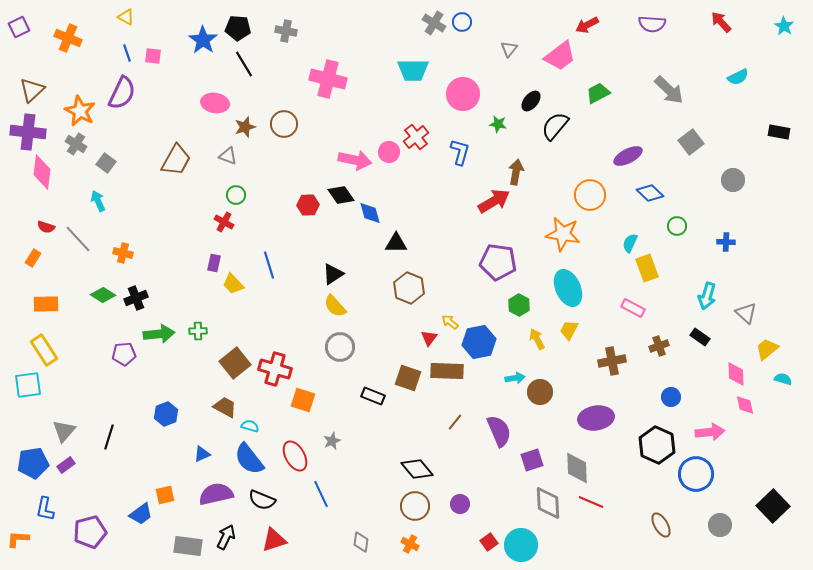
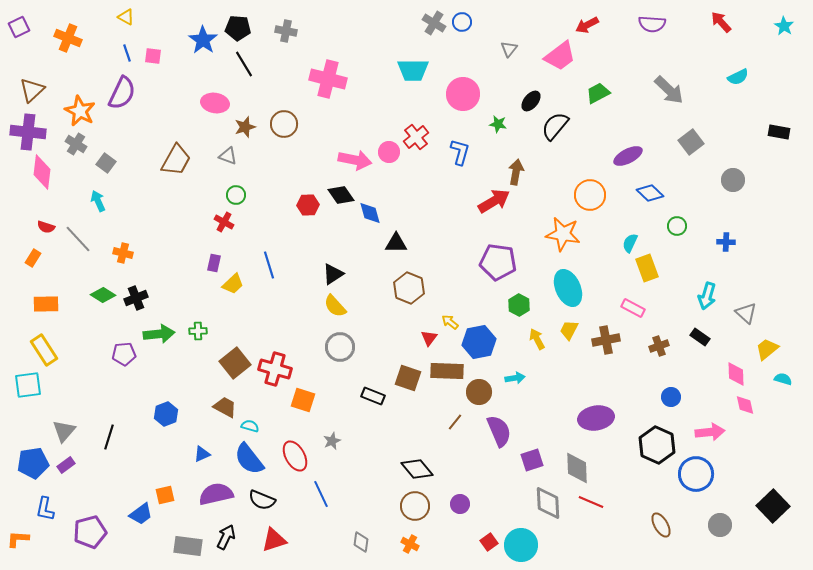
yellow trapezoid at (233, 284): rotated 90 degrees counterclockwise
brown cross at (612, 361): moved 6 px left, 21 px up
brown circle at (540, 392): moved 61 px left
